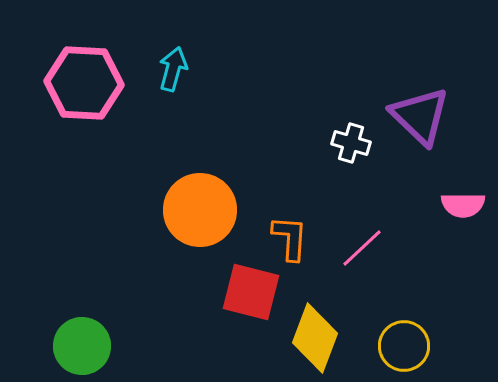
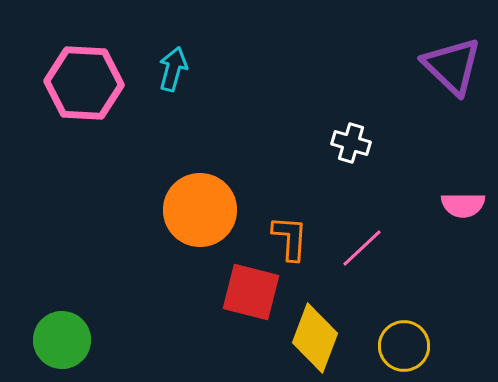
purple triangle: moved 32 px right, 50 px up
green circle: moved 20 px left, 6 px up
